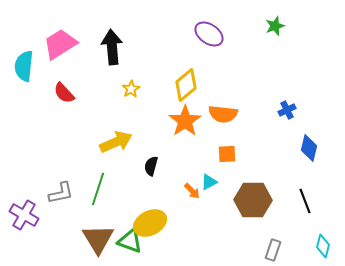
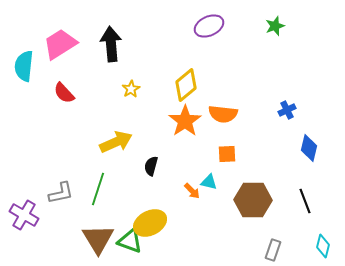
purple ellipse: moved 8 px up; rotated 60 degrees counterclockwise
black arrow: moved 1 px left, 3 px up
cyan triangle: rotated 42 degrees clockwise
